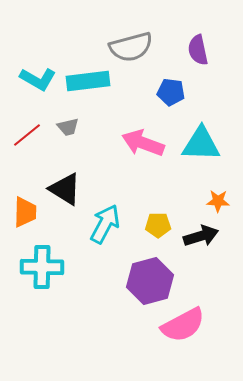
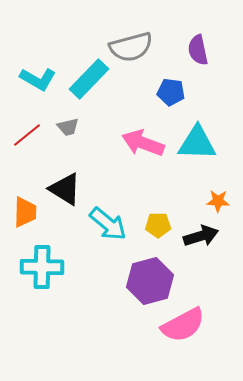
cyan rectangle: moved 1 px right, 2 px up; rotated 39 degrees counterclockwise
cyan triangle: moved 4 px left, 1 px up
cyan arrow: moved 3 px right; rotated 102 degrees clockwise
